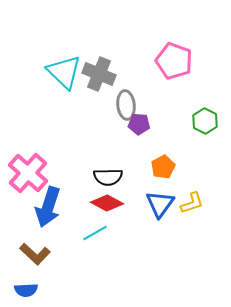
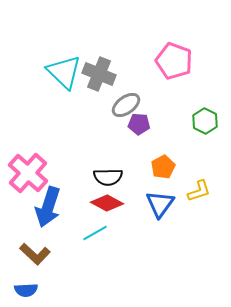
gray ellipse: rotated 60 degrees clockwise
yellow L-shape: moved 7 px right, 12 px up
